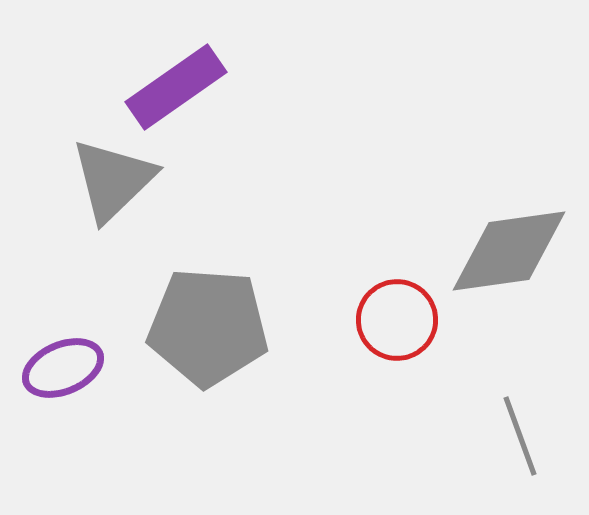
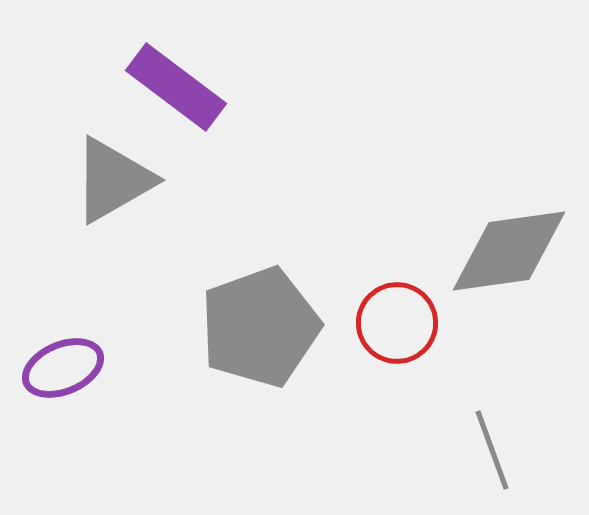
purple rectangle: rotated 72 degrees clockwise
gray triangle: rotated 14 degrees clockwise
red circle: moved 3 px down
gray pentagon: moved 52 px right; rotated 24 degrees counterclockwise
gray line: moved 28 px left, 14 px down
